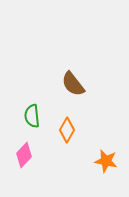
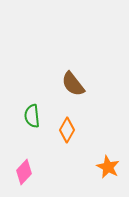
pink diamond: moved 17 px down
orange star: moved 2 px right, 6 px down; rotated 15 degrees clockwise
